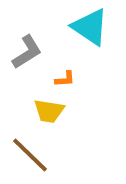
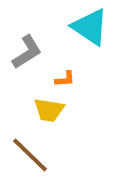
yellow trapezoid: moved 1 px up
